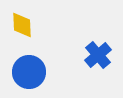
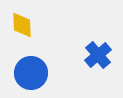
blue circle: moved 2 px right, 1 px down
